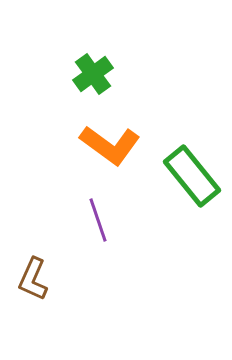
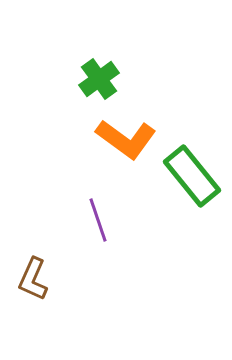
green cross: moved 6 px right, 5 px down
orange L-shape: moved 16 px right, 6 px up
